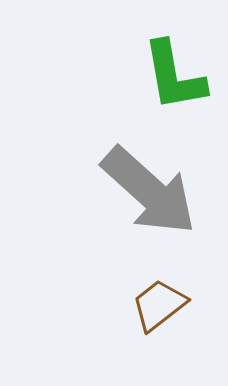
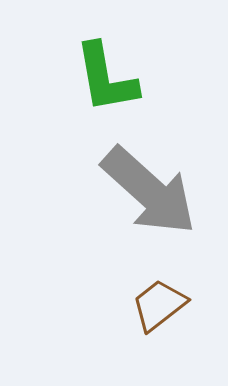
green L-shape: moved 68 px left, 2 px down
